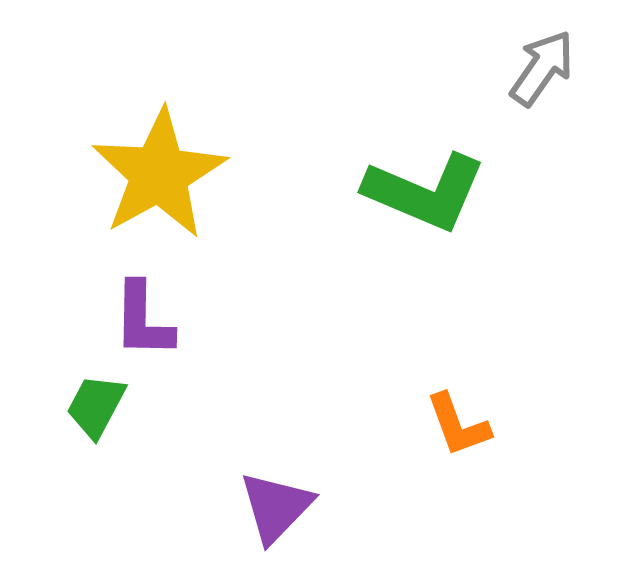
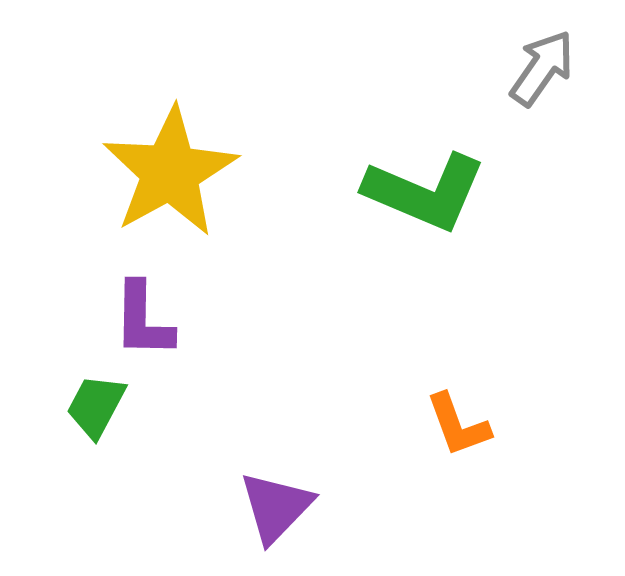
yellow star: moved 11 px right, 2 px up
